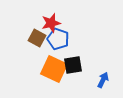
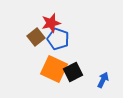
brown square: moved 1 px left, 1 px up; rotated 24 degrees clockwise
black square: moved 7 px down; rotated 18 degrees counterclockwise
